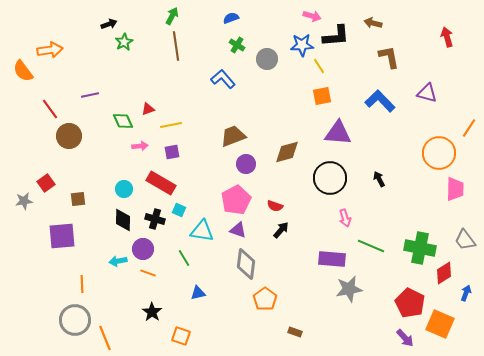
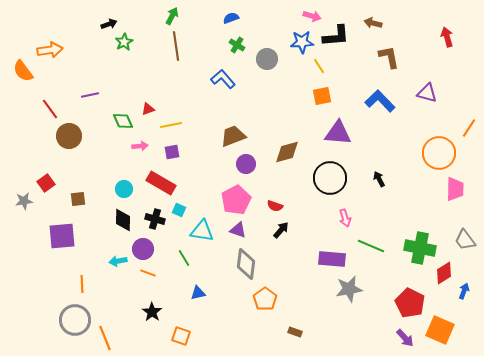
blue star at (302, 45): moved 3 px up
blue arrow at (466, 293): moved 2 px left, 2 px up
orange square at (440, 324): moved 6 px down
